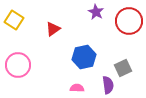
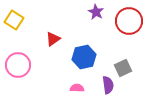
red triangle: moved 10 px down
